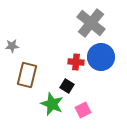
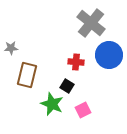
gray star: moved 1 px left, 2 px down
blue circle: moved 8 px right, 2 px up
